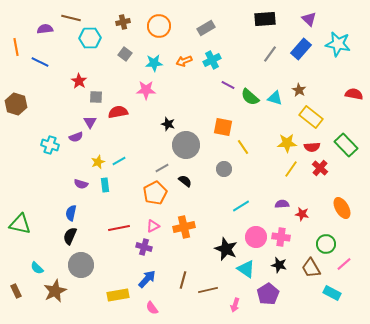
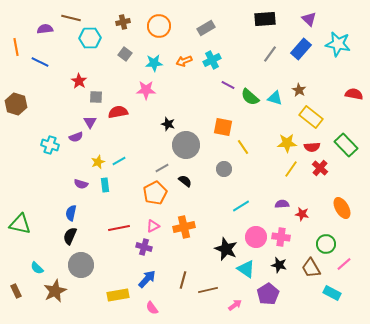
pink arrow at (235, 305): rotated 144 degrees counterclockwise
